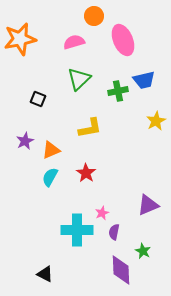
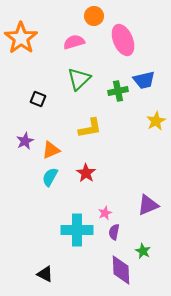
orange star: moved 1 px right, 1 px up; rotated 24 degrees counterclockwise
pink star: moved 3 px right
